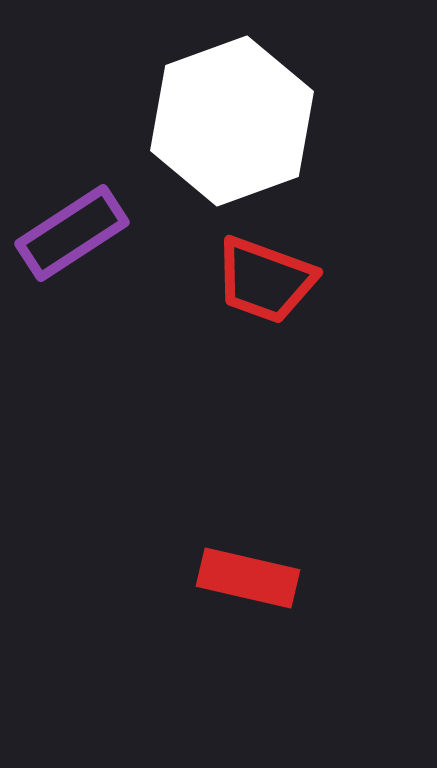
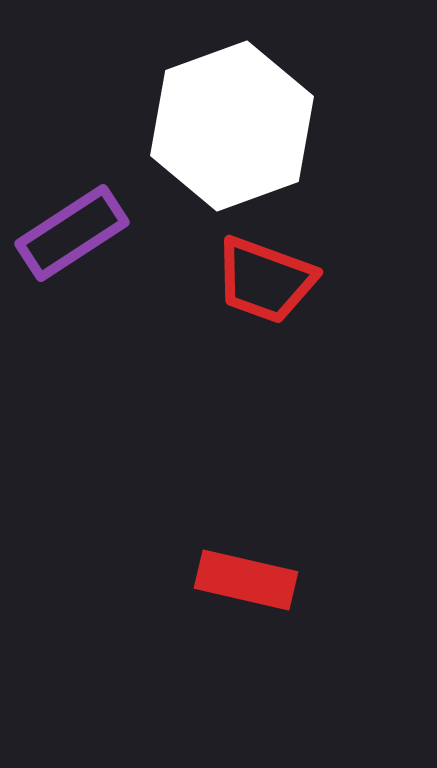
white hexagon: moved 5 px down
red rectangle: moved 2 px left, 2 px down
